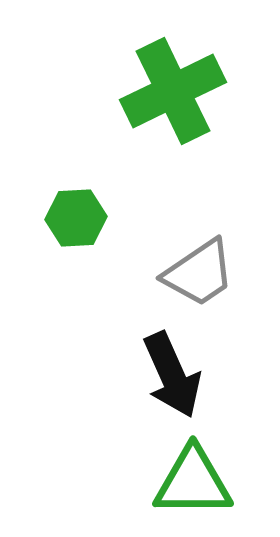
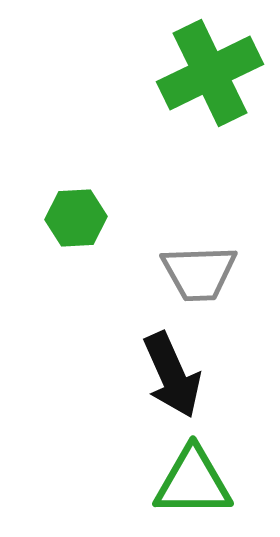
green cross: moved 37 px right, 18 px up
gray trapezoid: rotated 32 degrees clockwise
